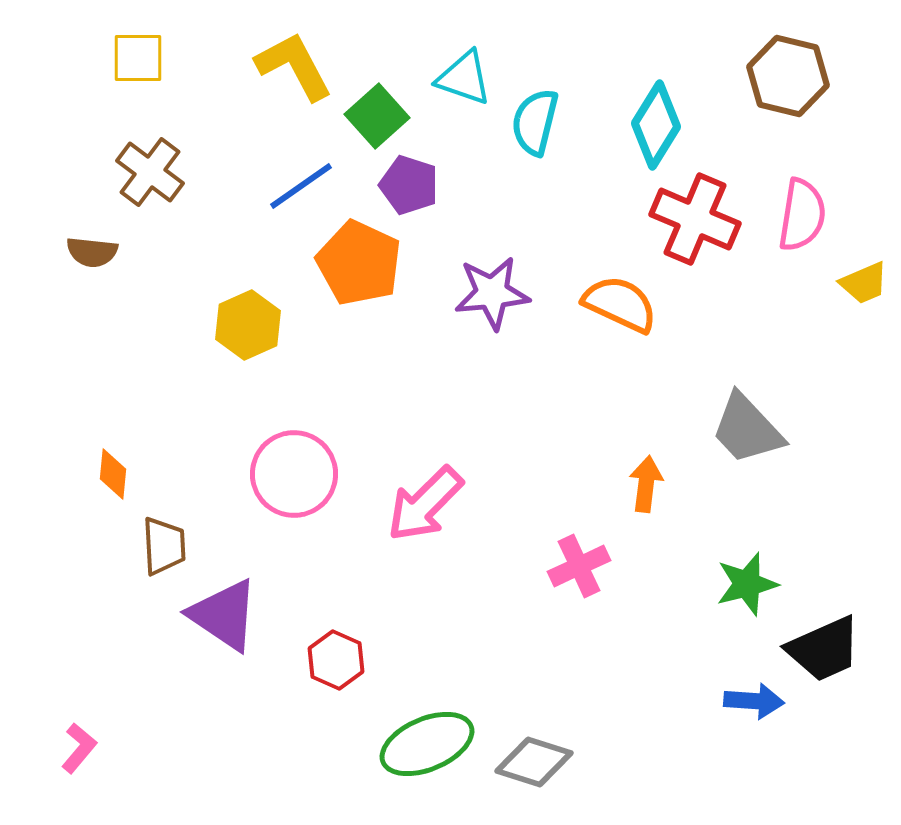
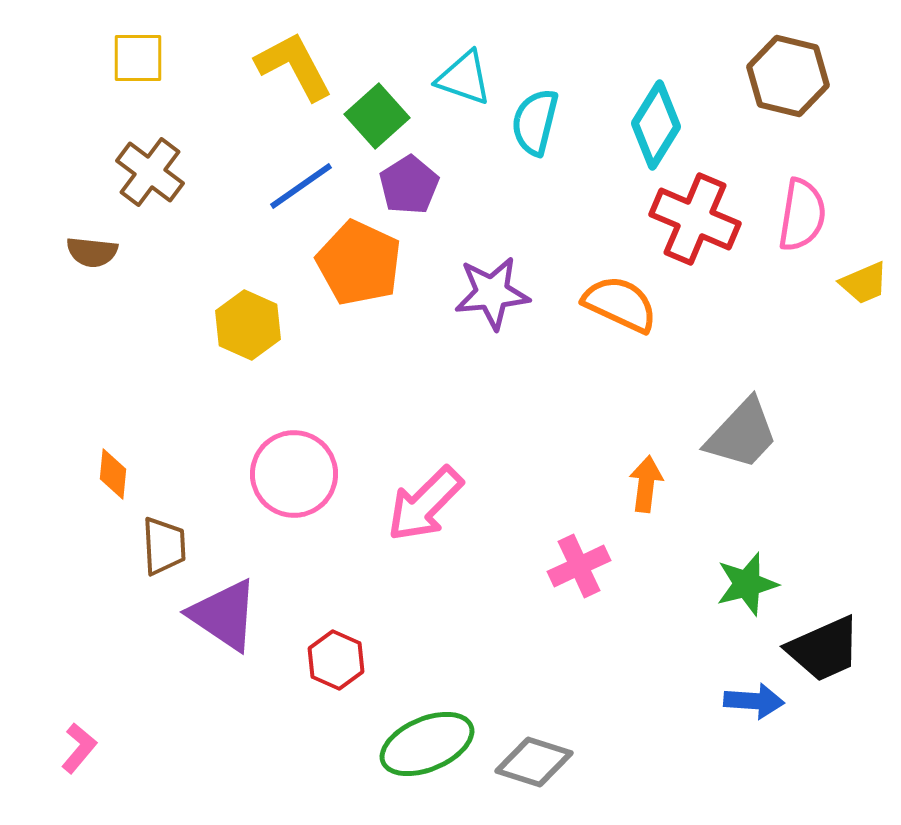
purple pentagon: rotated 22 degrees clockwise
yellow hexagon: rotated 12 degrees counterclockwise
gray trapezoid: moved 5 px left, 5 px down; rotated 94 degrees counterclockwise
